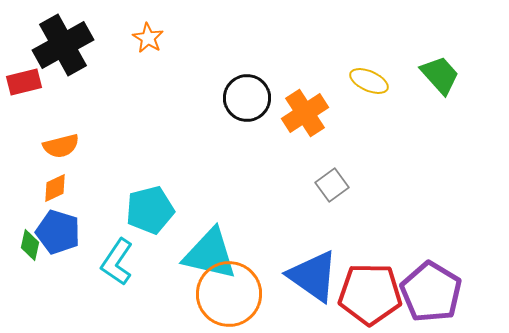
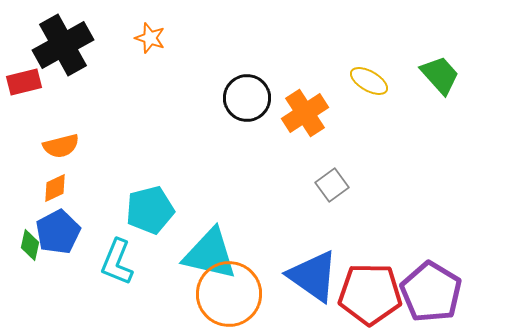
orange star: moved 2 px right; rotated 12 degrees counterclockwise
yellow ellipse: rotated 6 degrees clockwise
blue pentagon: rotated 27 degrees clockwise
cyan L-shape: rotated 12 degrees counterclockwise
